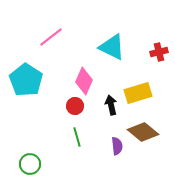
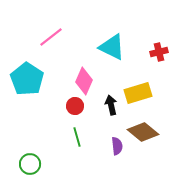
cyan pentagon: moved 1 px right, 1 px up
